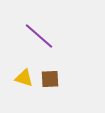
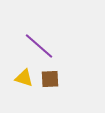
purple line: moved 10 px down
